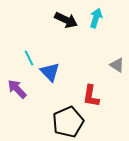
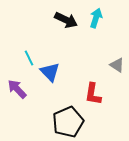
red L-shape: moved 2 px right, 2 px up
